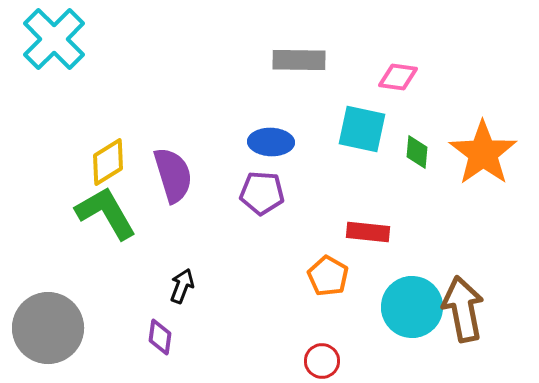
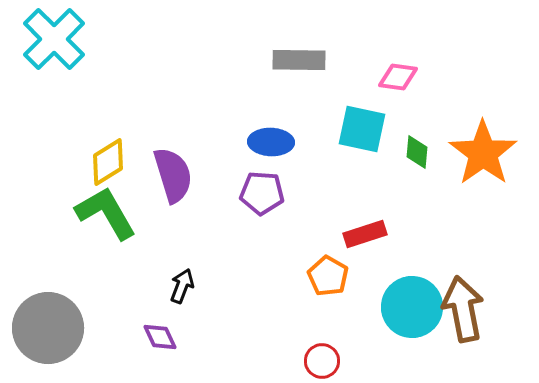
red rectangle: moved 3 px left, 2 px down; rotated 24 degrees counterclockwise
purple diamond: rotated 33 degrees counterclockwise
